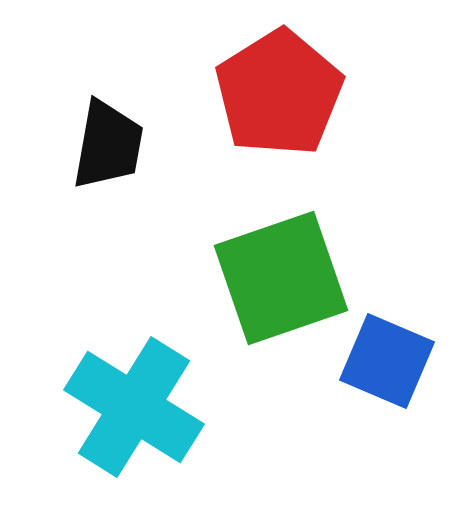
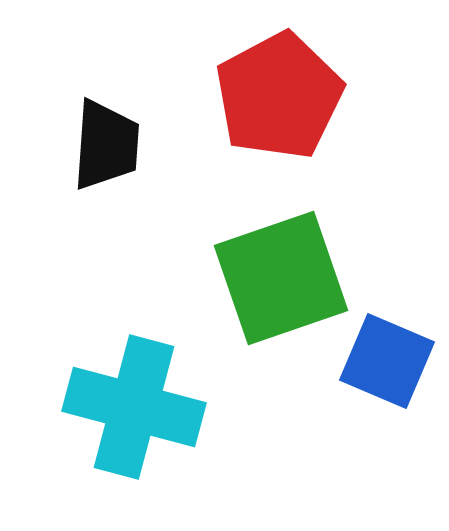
red pentagon: moved 3 px down; rotated 4 degrees clockwise
black trapezoid: moved 2 px left; rotated 6 degrees counterclockwise
cyan cross: rotated 17 degrees counterclockwise
